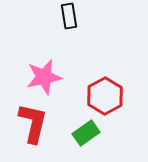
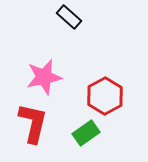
black rectangle: moved 1 px down; rotated 40 degrees counterclockwise
